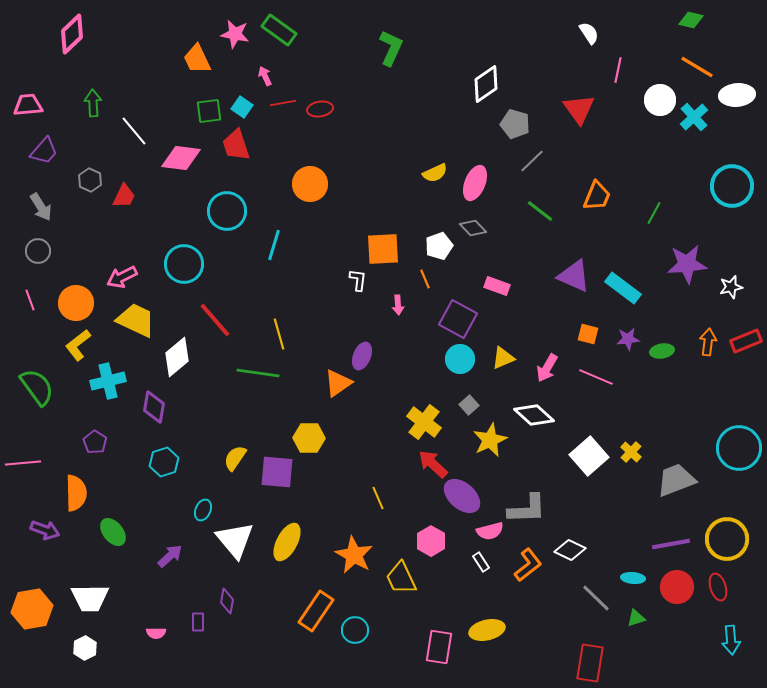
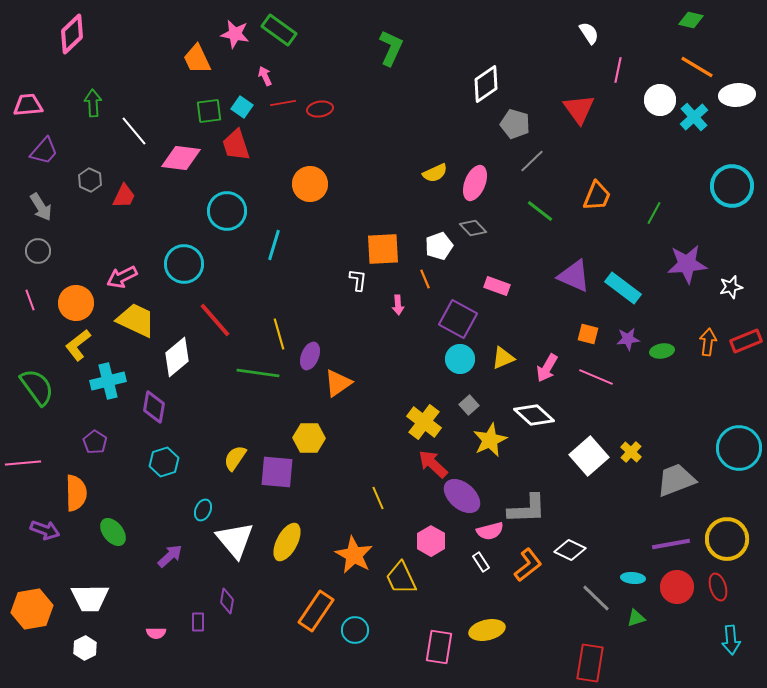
purple ellipse at (362, 356): moved 52 px left
